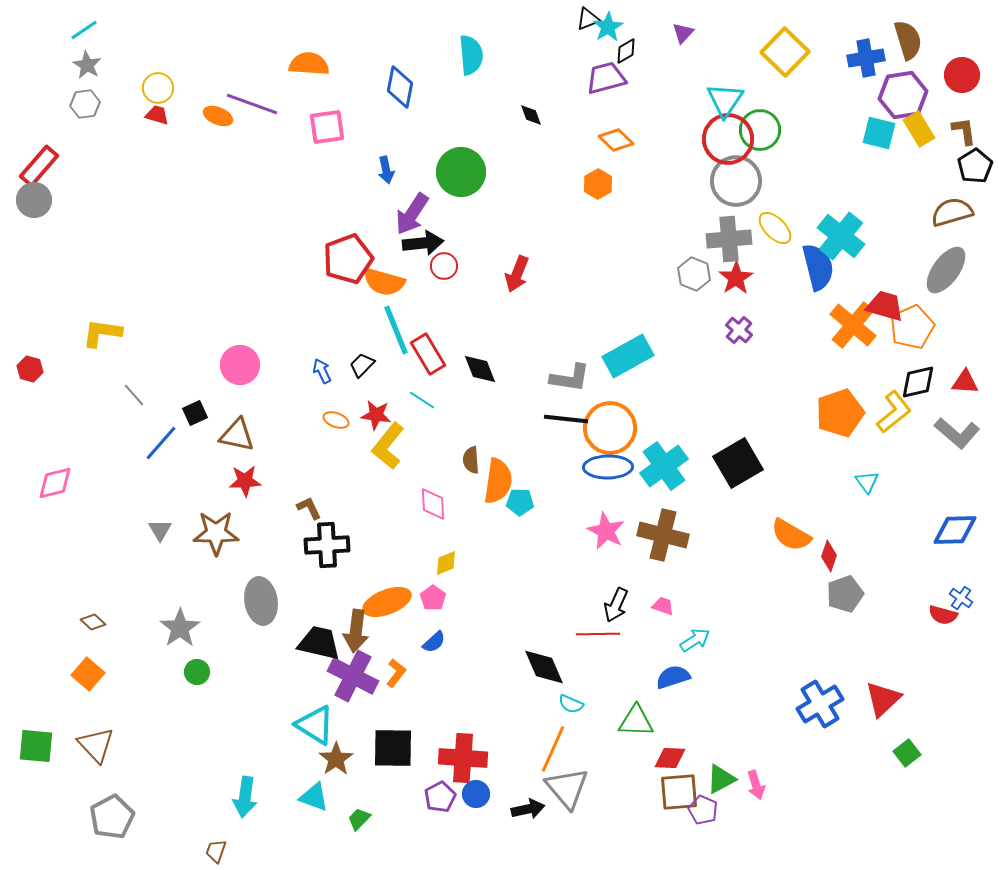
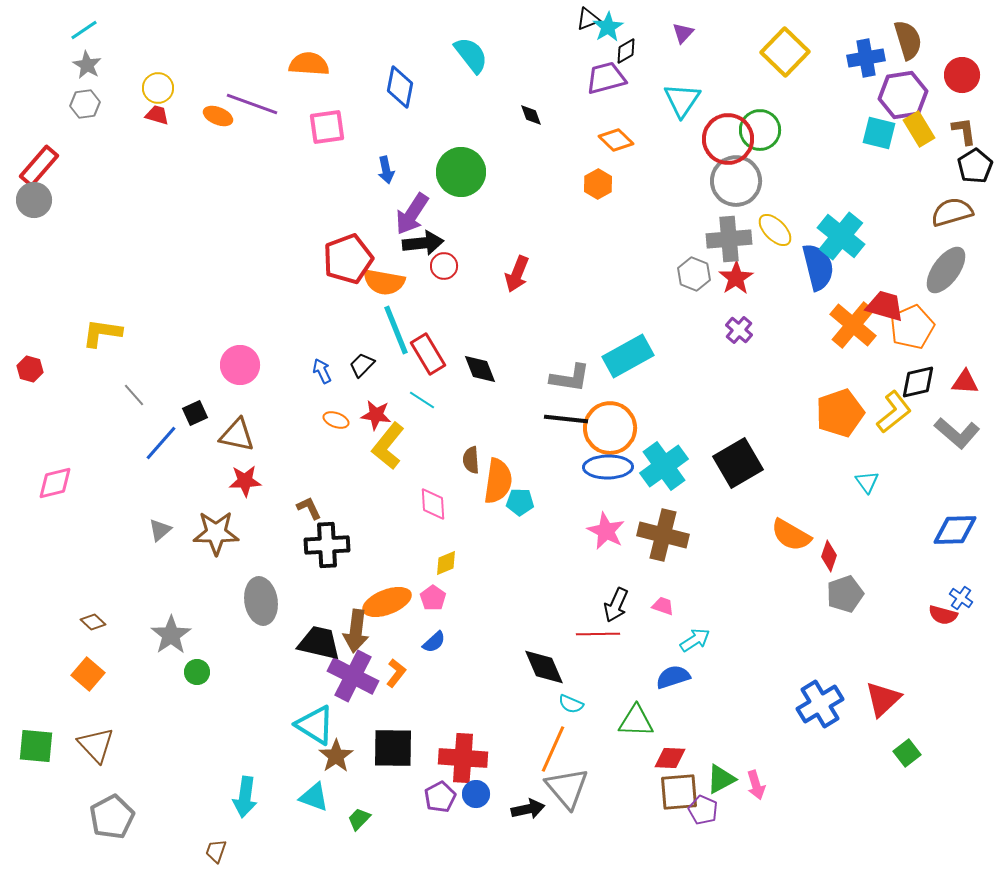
cyan semicircle at (471, 55): rotated 33 degrees counterclockwise
cyan triangle at (725, 100): moved 43 px left
yellow ellipse at (775, 228): moved 2 px down
orange semicircle at (384, 282): rotated 6 degrees counterclockwise
gray triangle at (160, 530): rotated 20 degrees clockwise
gray star at (180, 628): moved 9 px left, 7 px down
brown star at (336, 759): moved 3 px up
